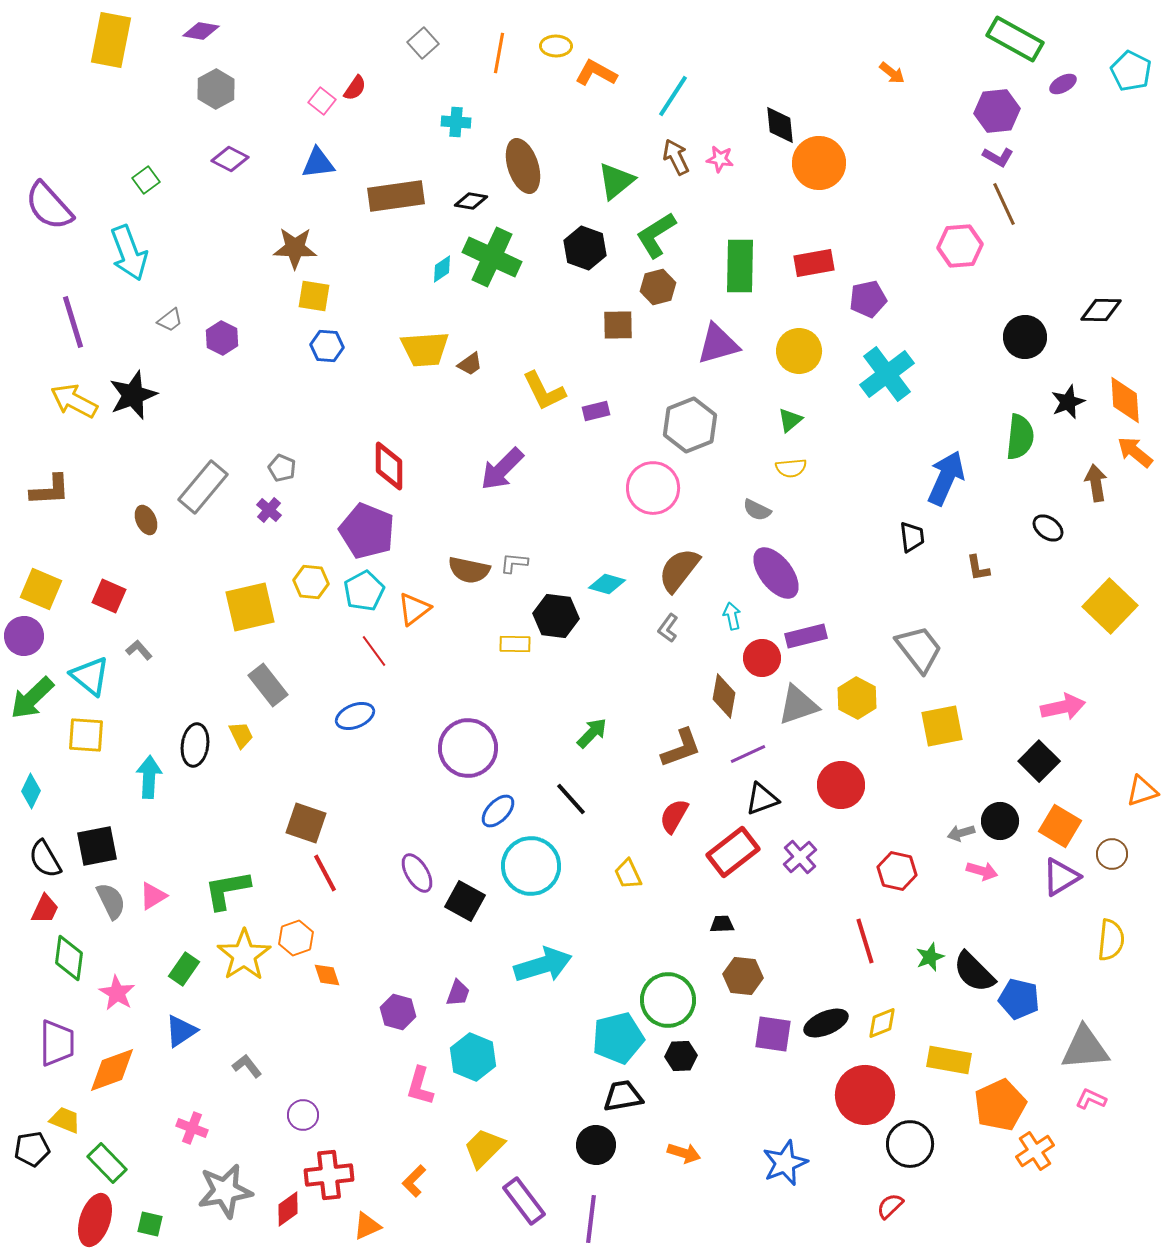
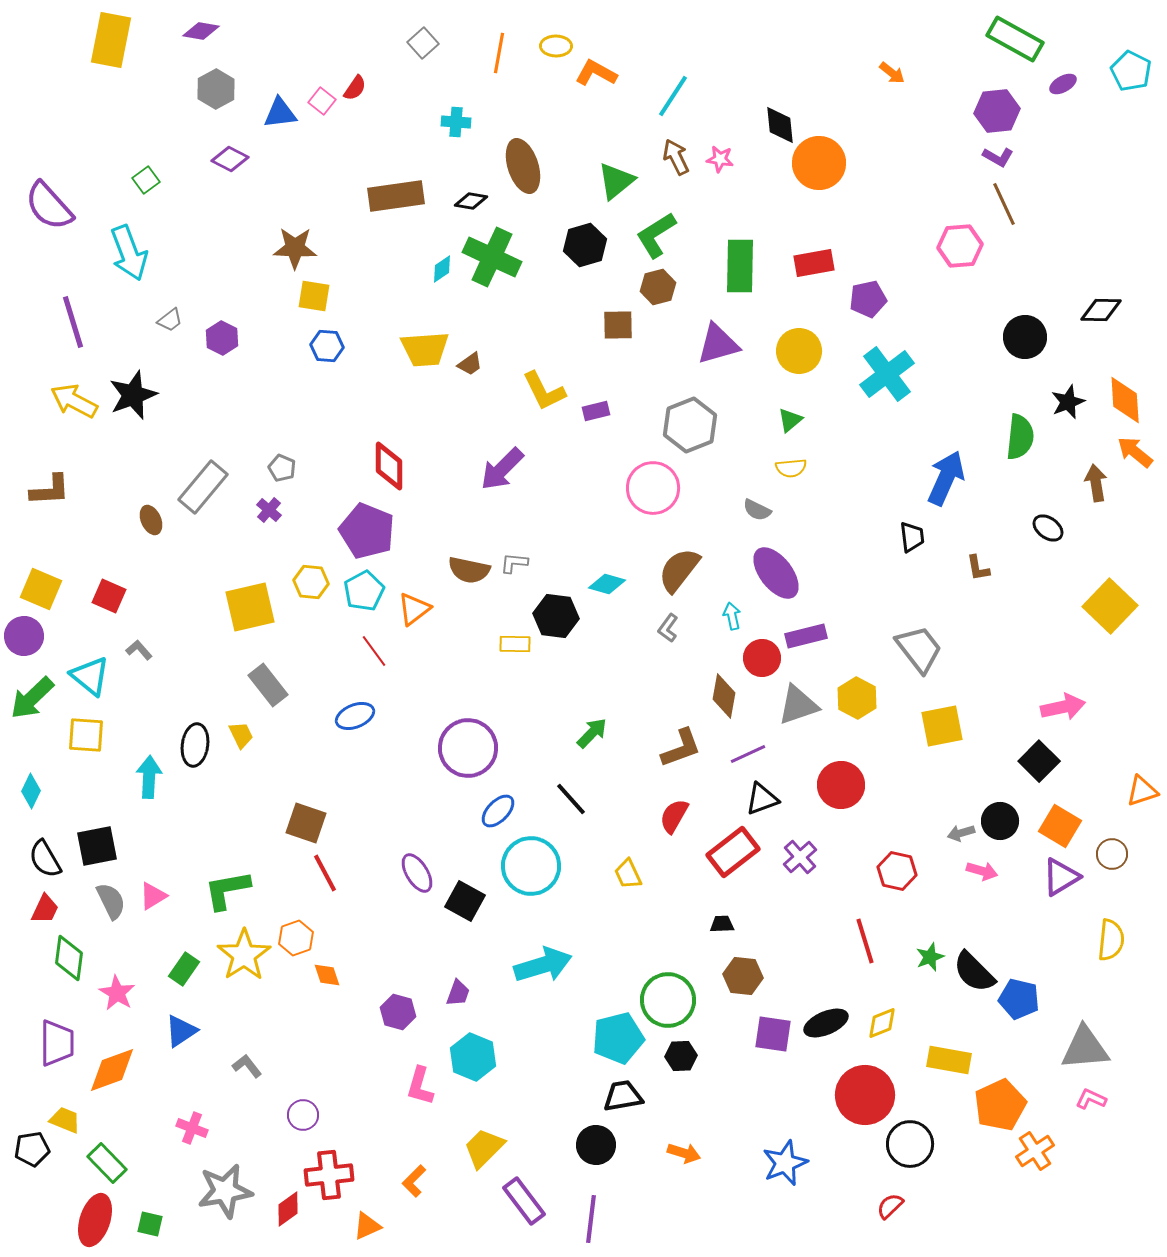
blue triangle at (318, 163): moved 38 px left, 50 px up
black hexagon at (585, 248): moved 3 px up; rotated 24 degrees clockwise
brown ellipse at (146, 520): moved 5 px right
